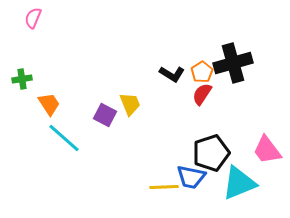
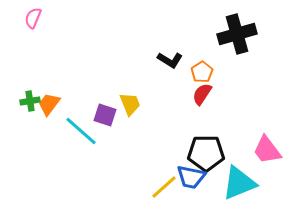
black cross: moved 4 px right, 29 px up
black L-shape: moved 2 px left, 14 px up
green cross: moved 8 px right, 22 px down
orange trapezoid: rotated 110 degrees counterclockwise
purple square: rotated 10 degrees counterclockwise
cyan line: moved 17 px right, 7 px up
black pentagon: moved 5 px left; rotated 18 degrees clockwise
yellow line: rotated 40 degrees counterclockwise
